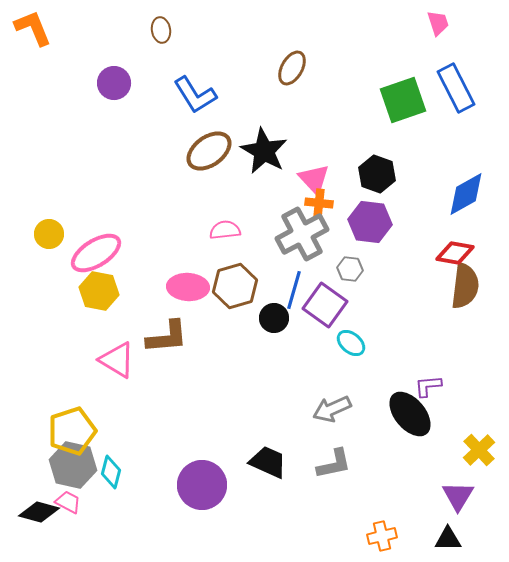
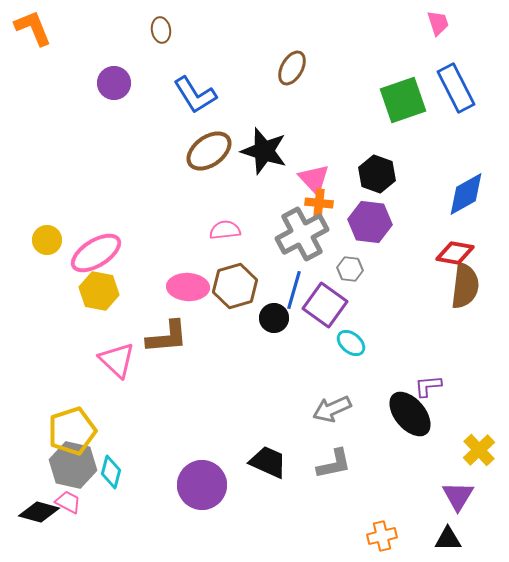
black star at (264, 151): rotated 12 degrees counterclockwise
yellow circle at (49, 234): moved 2 px left, 6 px down
pink triangle at (117, 360): rotated 12 degrees clockwise
